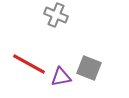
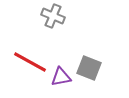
gray cross: moved 3 px left, 1 px down
red line: moved 1 px right, 2 px up
